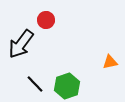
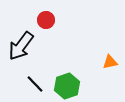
black arrow: moved 2 px down
